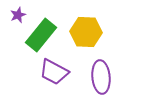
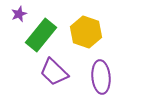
purple star: moved 1 px right, 1 px up
yellow hexagon: rotated 16 degrees clockwise
purple trapezoid: rotated 16 degrees clockwise
